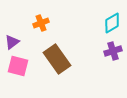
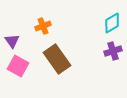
orange cross: moved 2 px right, 3 px down
purple triangle: moved 1 px up; rotated 28 degrees counterclockwise
pink square: rotated 15 degrees clockwise
